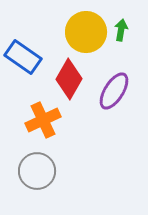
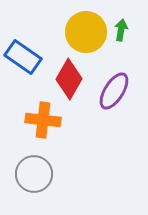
orange cross: rotated 32 degrees clockwise
gray circle: moved 3 px left, 3 px down
